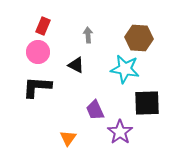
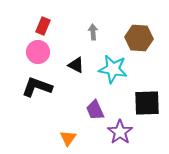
gray arrow: moved 5 px right, 3 px up
cyan star: moved 12 px left
black L-shape: rotated 16 degrees clockwise
